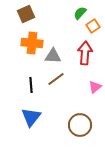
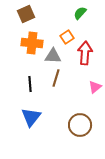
orange square: moved 26 px left, 11 px down
brown line: moved 1 px up; rotated 36 degrees counterclockwise
black line: moved 1 px left, 1 px up
